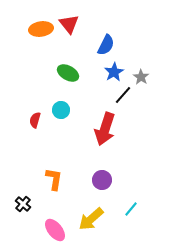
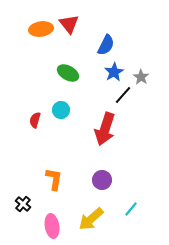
pink ellipse: moved 3 px left, 4 px up; rotated 30 degrees clockwise
